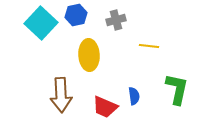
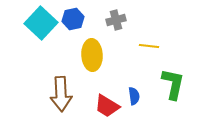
blue hexagon: moved 3 px left, 4 px down
yellow ellipse: moved 3 px right
green L-shape: moved 4 px left, 5 px up
brown arrow: moved 1 px up
red trapezoid: moved 2 px right, 1 px up; rotated 8 degrees clockwise
